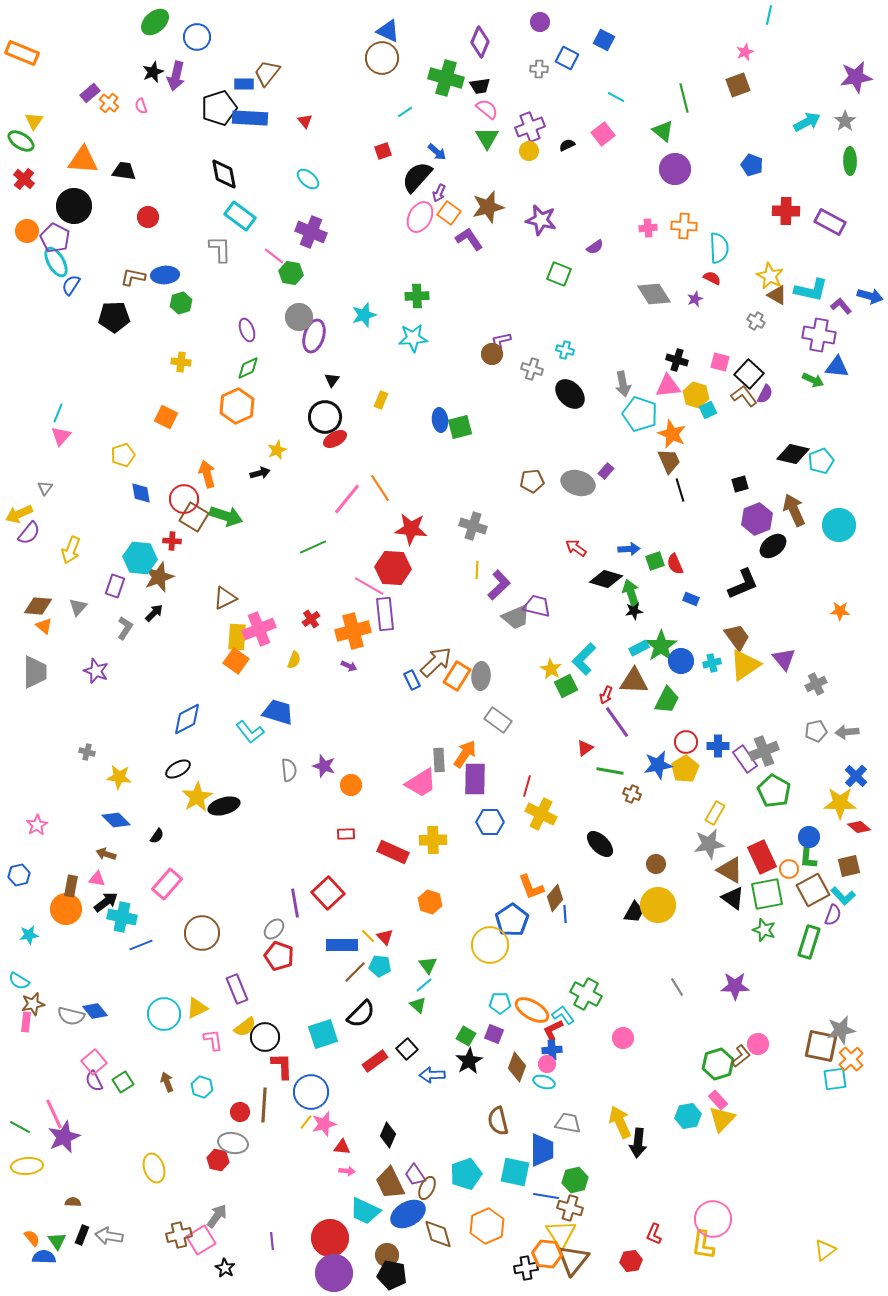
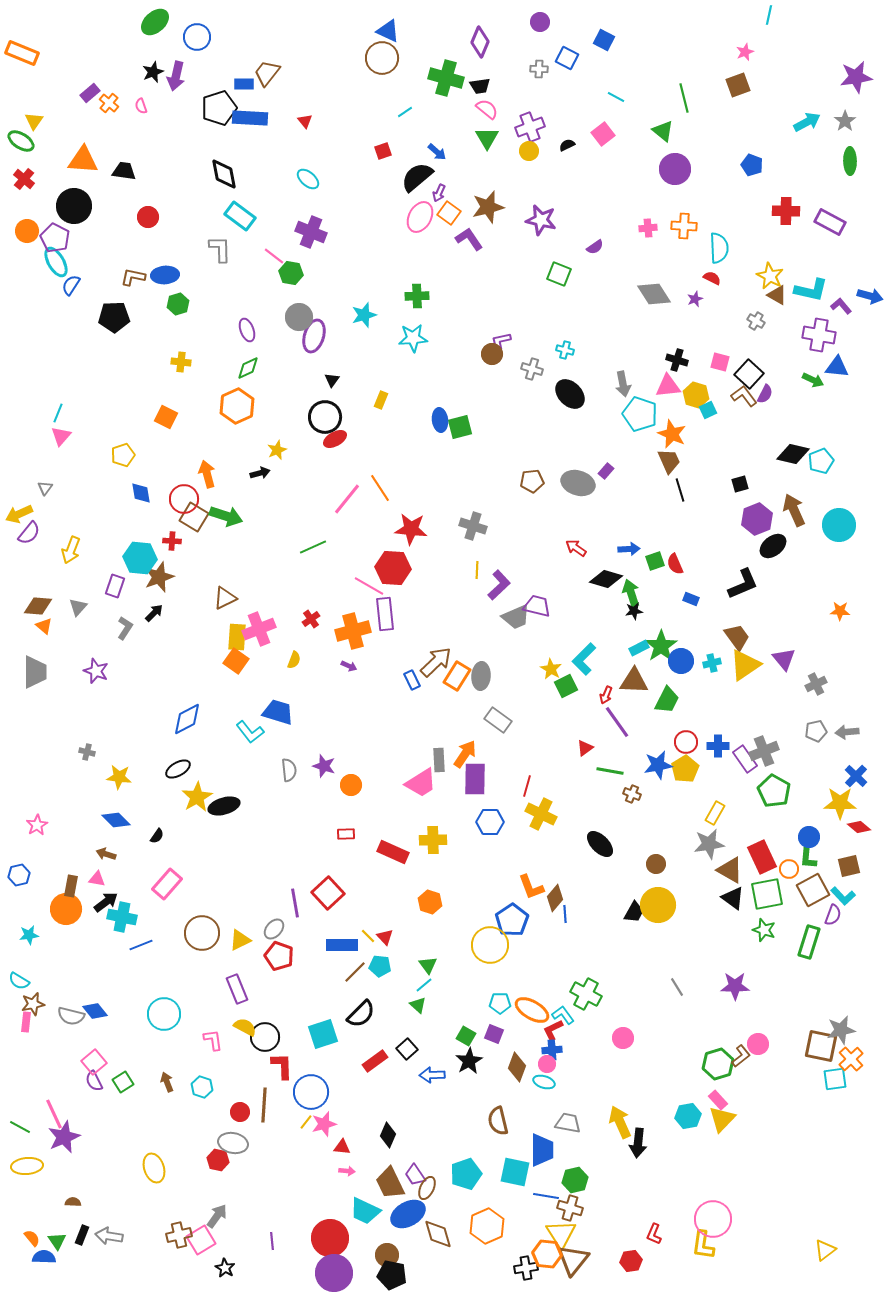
black semicircle at (417, 177): rotated 8 degrees clockwise
green hexagon at (181, 303): moved 3 px left, 1 px down
yellow triangle at (197, 1008): moved 43 px right, 68 px up
yellow semicircle at (245, 1027): rotated 115 degrees counterclockwise
